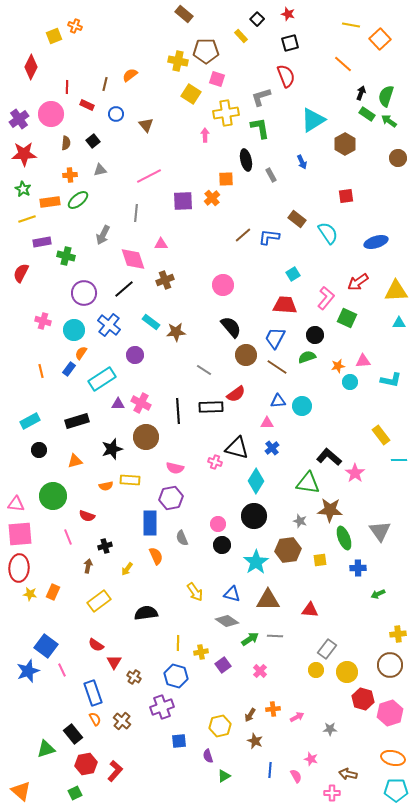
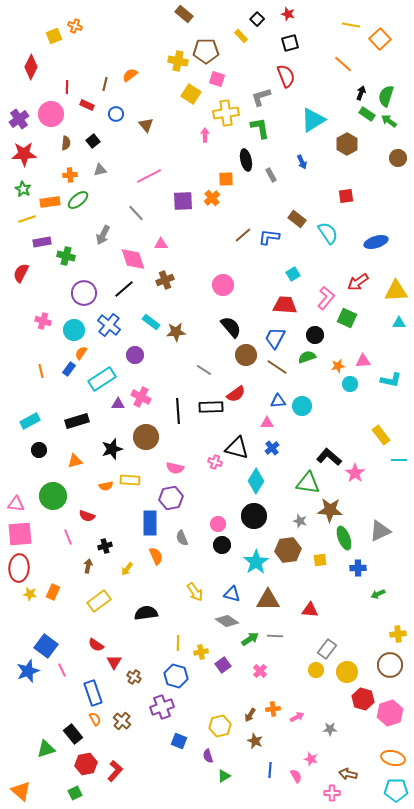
brown hexagon at (345, 144): moved 2 px right
gray line at (136, 213): rotated 48 degrees counterclockwise
cyan circle at (350, 382): moved 2 px down
pink cross at (141, 403): moved 6 px up
gray triangle at (380, 531): rotated 40 degrees clockwise
blue square at (179, 741): rotated 28 degrees clockwise
